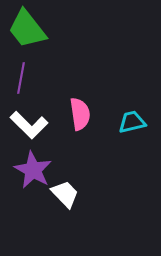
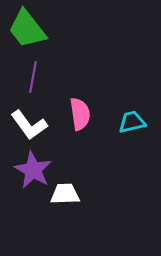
purple line: moved 12 px right, 1 px up
white L-shape: rotated 9 degrees clockwise
white trapezoid: rotated 48 degrees counterclockwise
